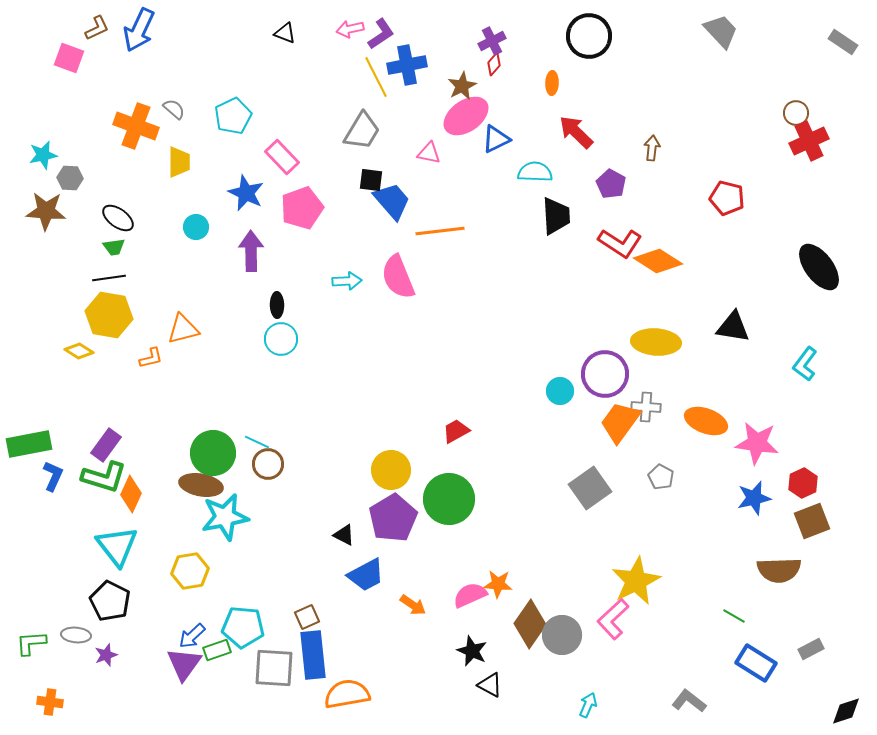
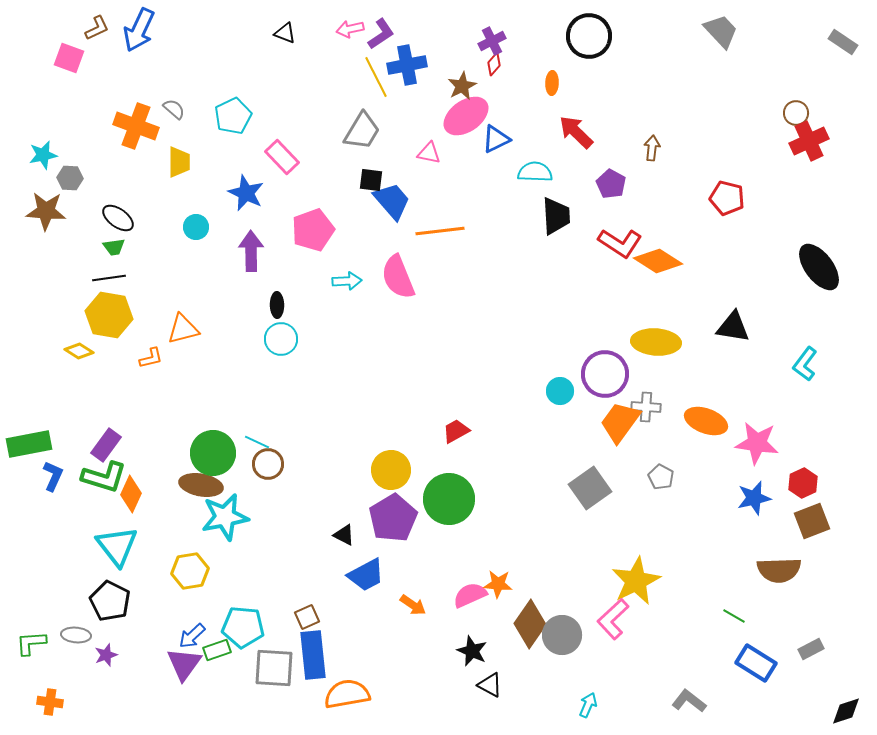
pink pentagon at (302, 208): moved 11 px right, 22 px down
